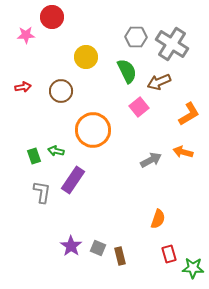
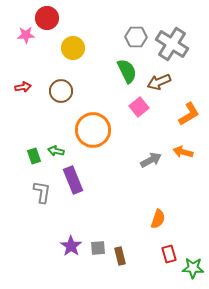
red circle: moved 5 px left, 1 px down
yellow circle: moved 13 px left, 9 px up
purple rectangle: rotated 56 degrees counterclockwise
gray square: rotated 28 degrees counterclockwise
